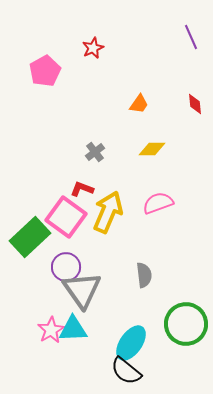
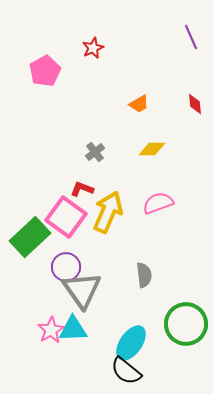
orange trapezoid: rotated 25 degrees clockwise
